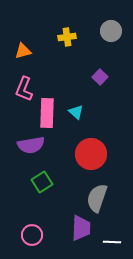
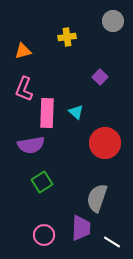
gray circle: moved 2 px right, 10 px up
red circle: moved 14 px right, 11 px up
pink circle: moved 12 px right
white line: rotated 30 degrees clockwise
